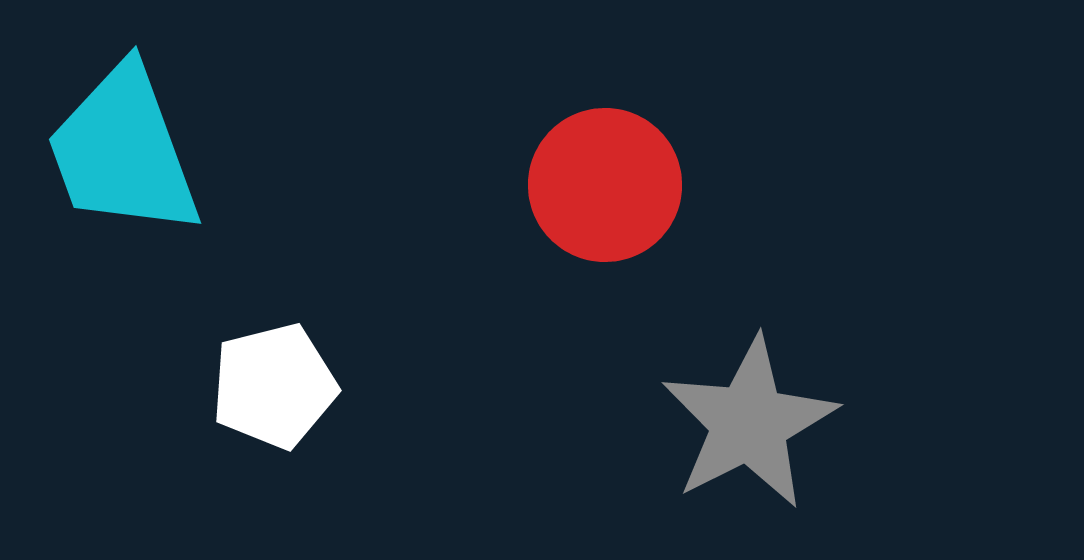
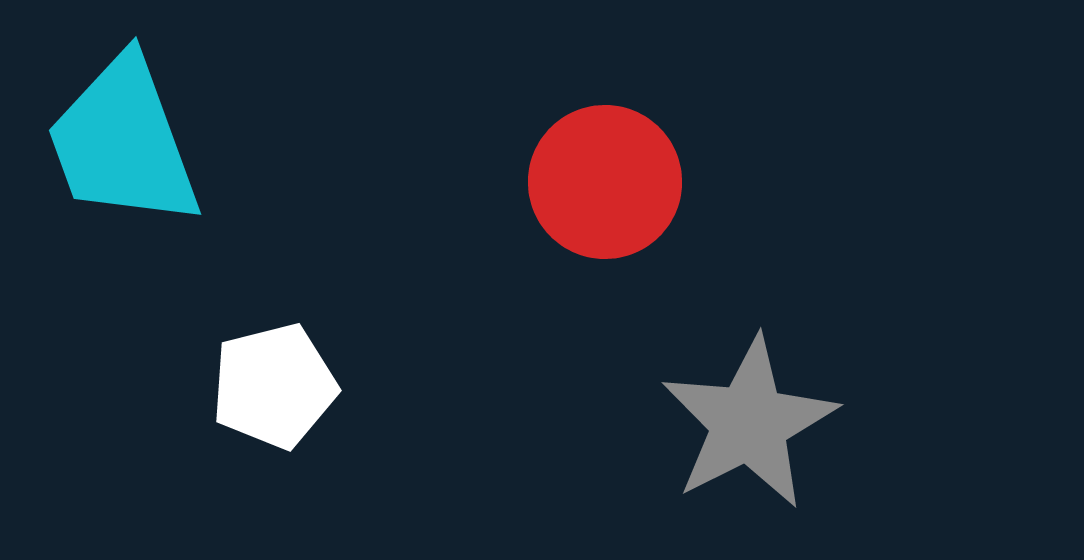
cyan trapezoid: moved 9 px up
red circle: moved 3 px up
